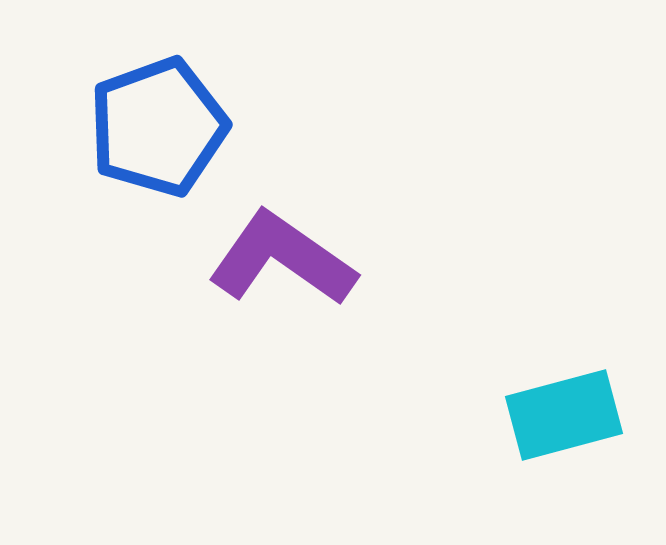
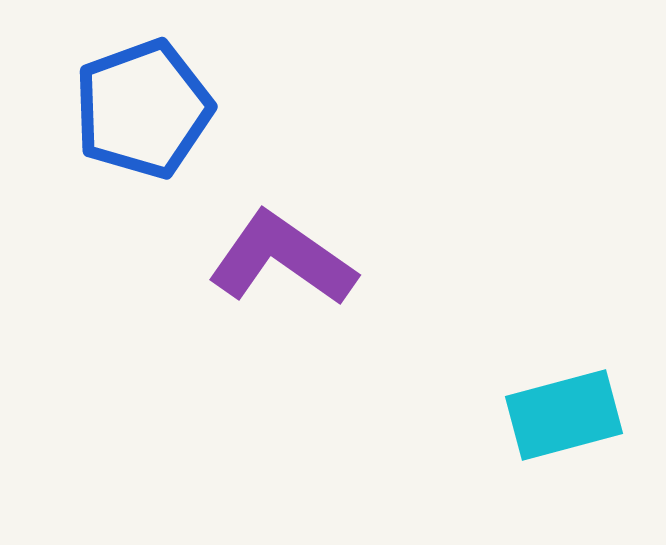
blue pentagon: moved 15 px left, 18 px up
